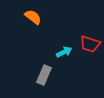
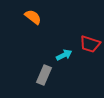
cyan arrow: moved 3 px down
